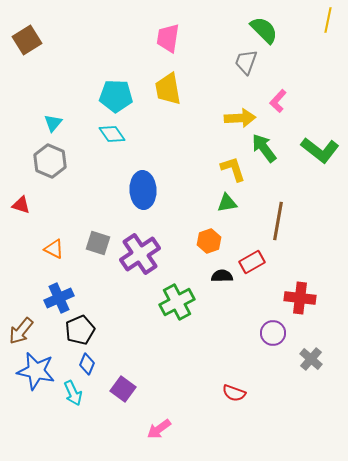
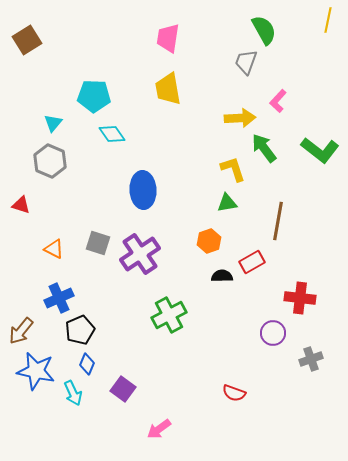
green semicircle: rotated 16 degrees clockwise
cyan pentagon: moved 22 px left
green cross: moved 8 px left, 13 px down
gray cross: rotated 30 degrees clockwise
